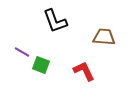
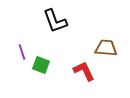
brown trapezoid: moved 2 px right, 11 px down
purple line: rotated 42 degrees clockwise
